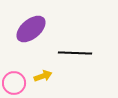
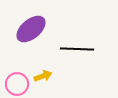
black line: moved 2 px right, 4 px up
pink circle: moved 3 px right, 1 px down
